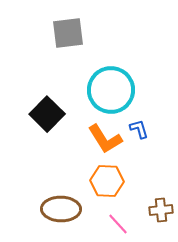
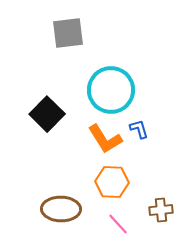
orange hexagon: moved 5 px right, 1 px down
